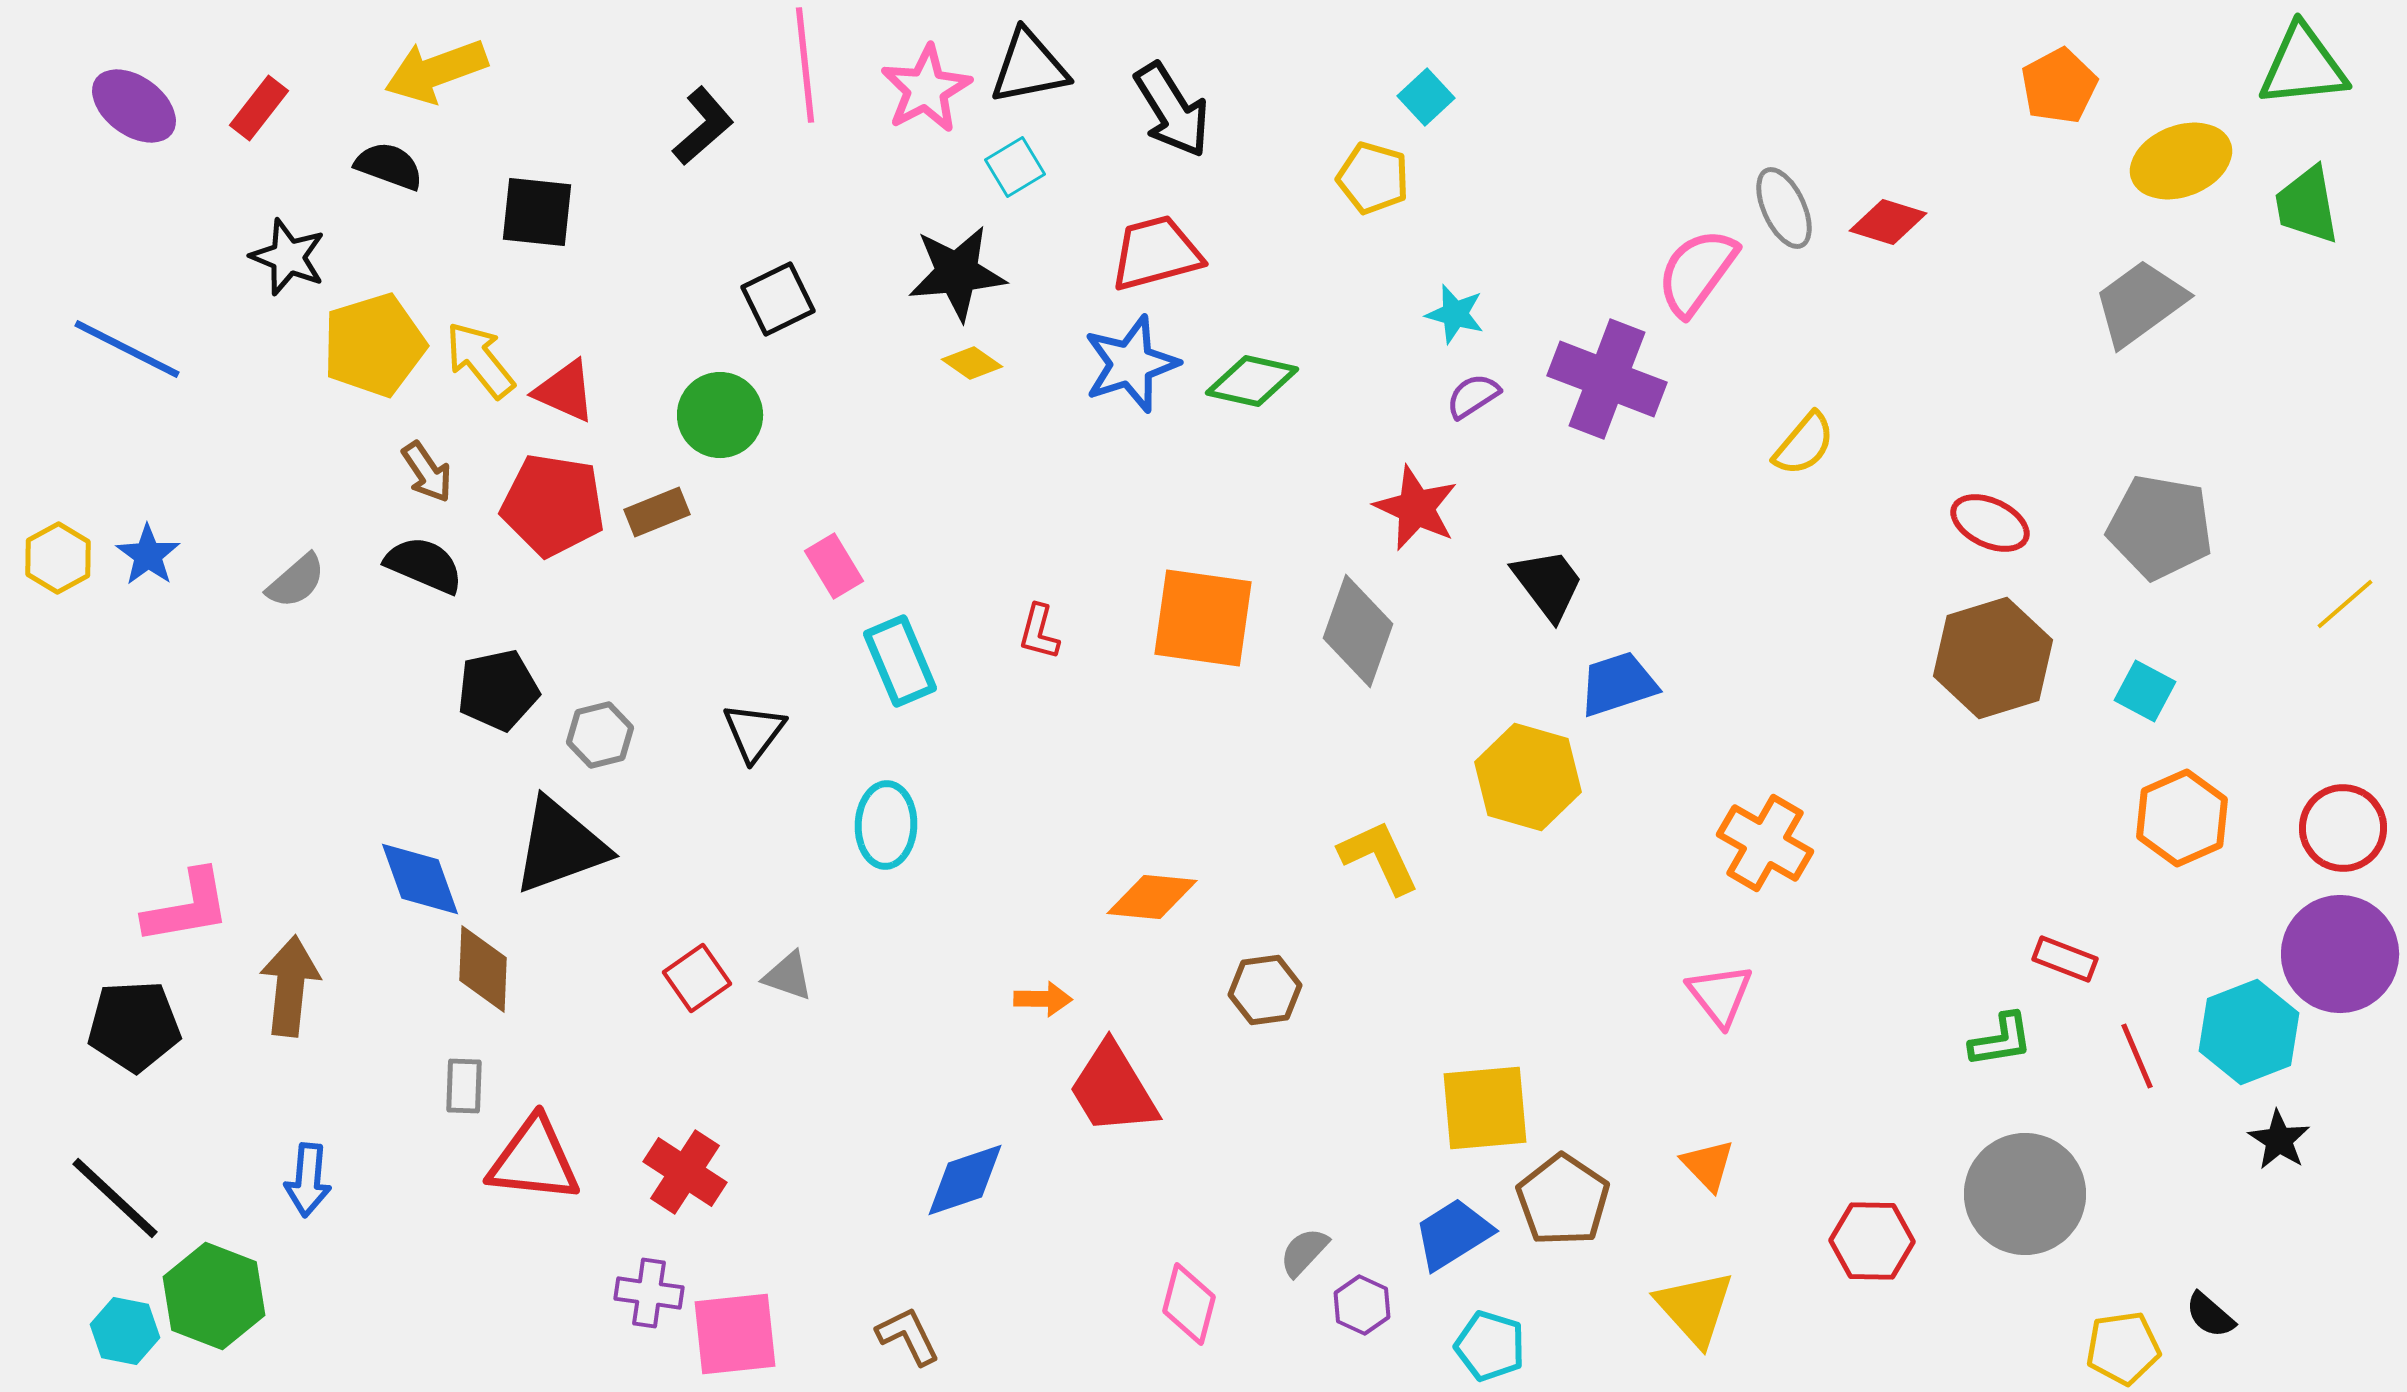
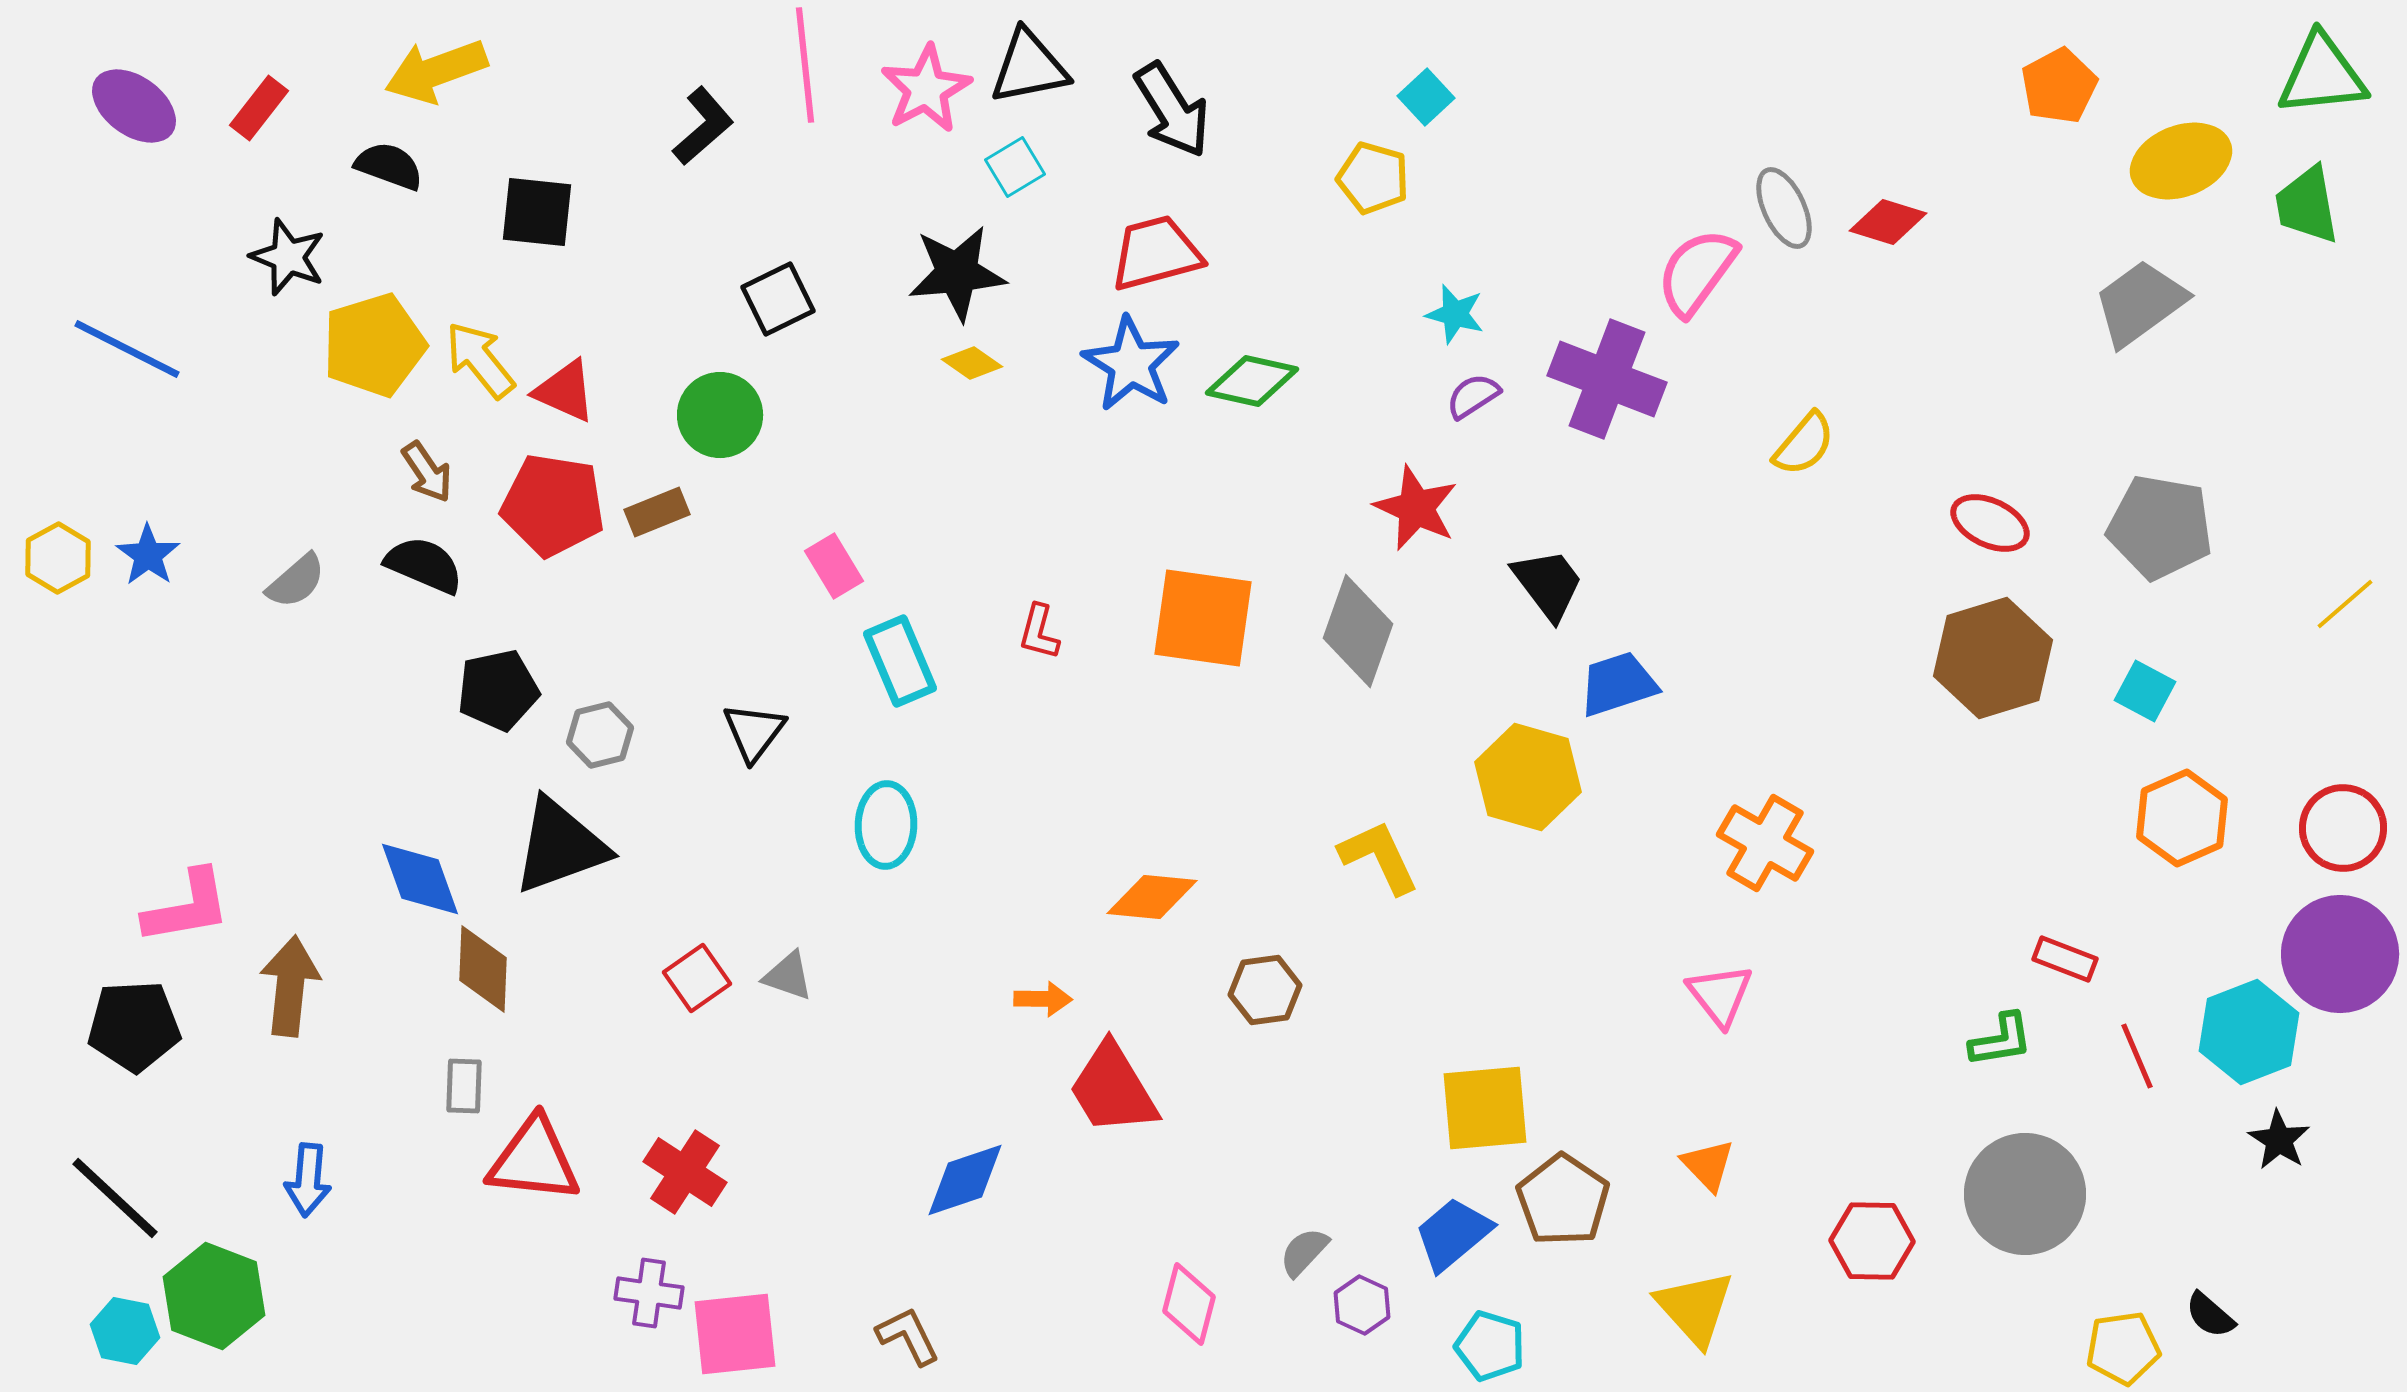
green triangle at (2303, 66): moved 19 px right, 9 px down
blue star at (1131, 364): rotated 22 degrees counterclockwise
blue trapezoid at (1453, 1234): rotated 8 degrees counterclockwise
